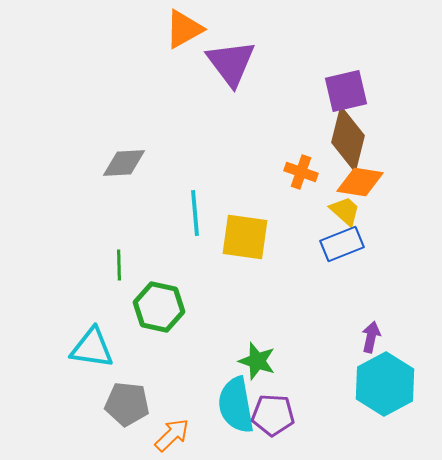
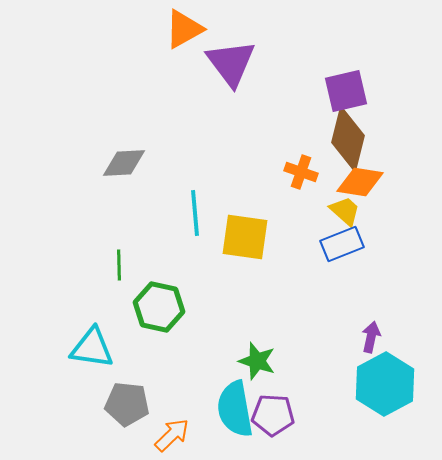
cyan semicircle: moved 1 px left, 4 px down
